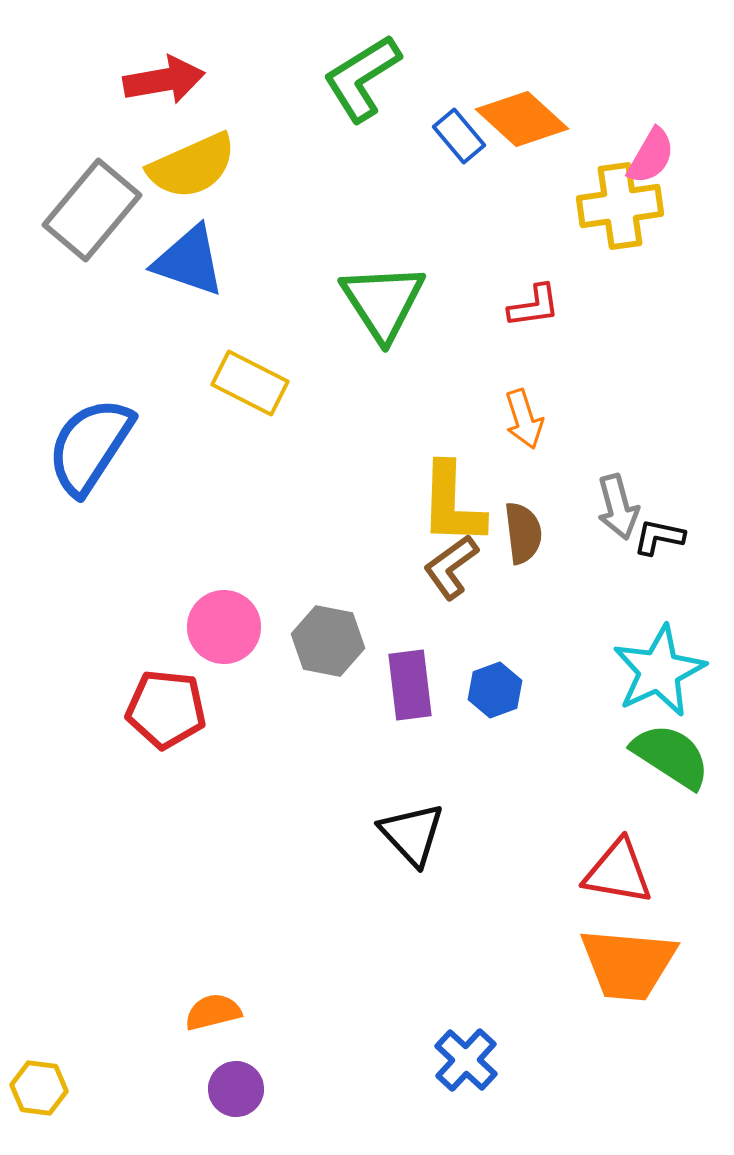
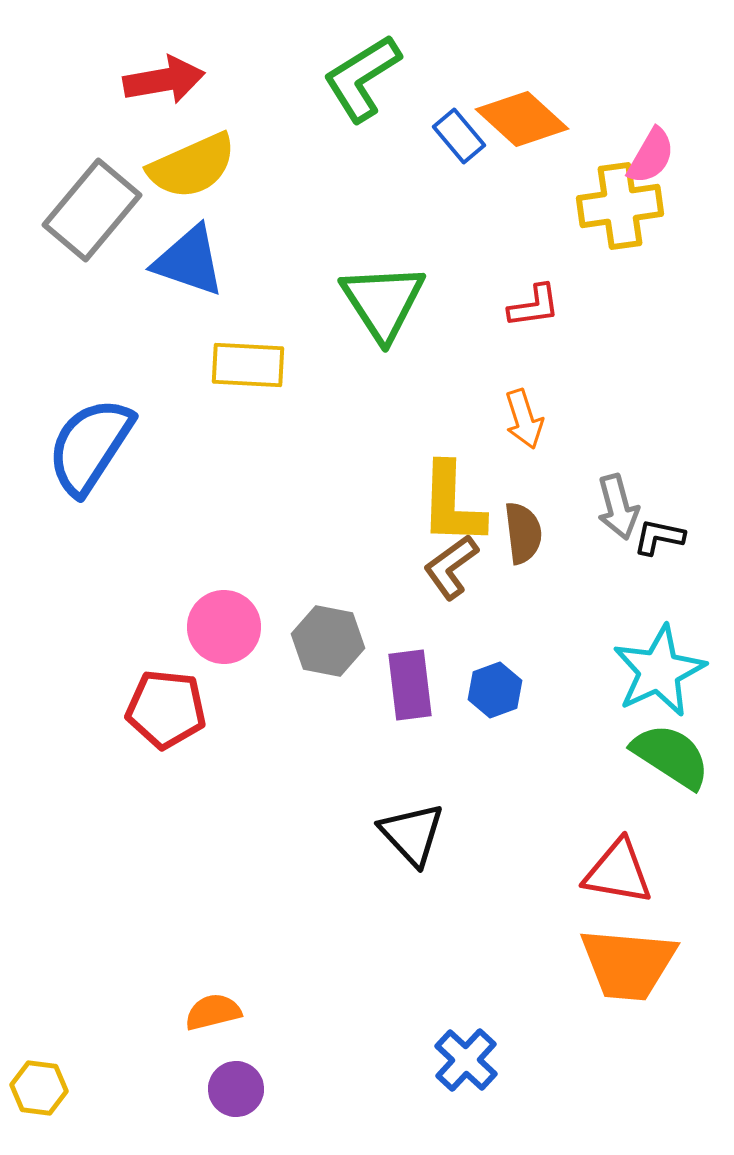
yellow rectangle: moved 2 px left, 18 px up; rotated 24 degrees counterclockwise
